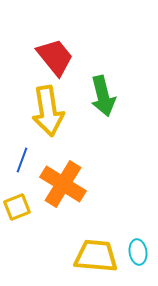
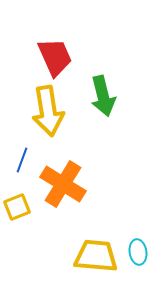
red trapezoid: rotated 15 degrees clockwise
